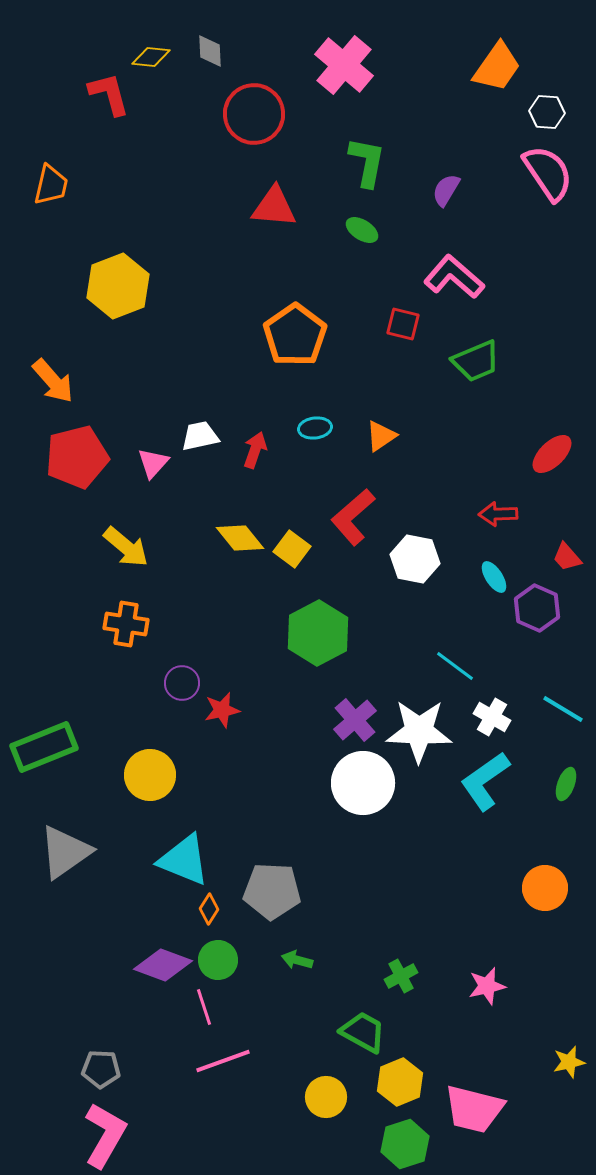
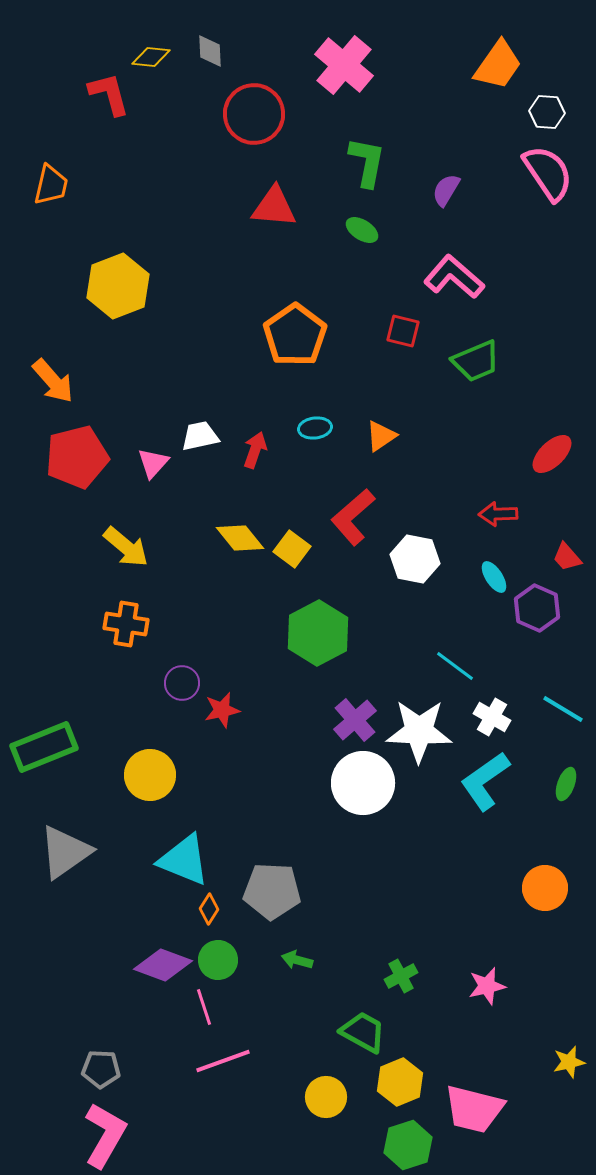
orange trapezoid at (497, 67): moved 1 px right, 2 px up
red square at (403, 324): moved 7 px down
green hexagon at (405, 1144): moved 3 px right, 1 px down
